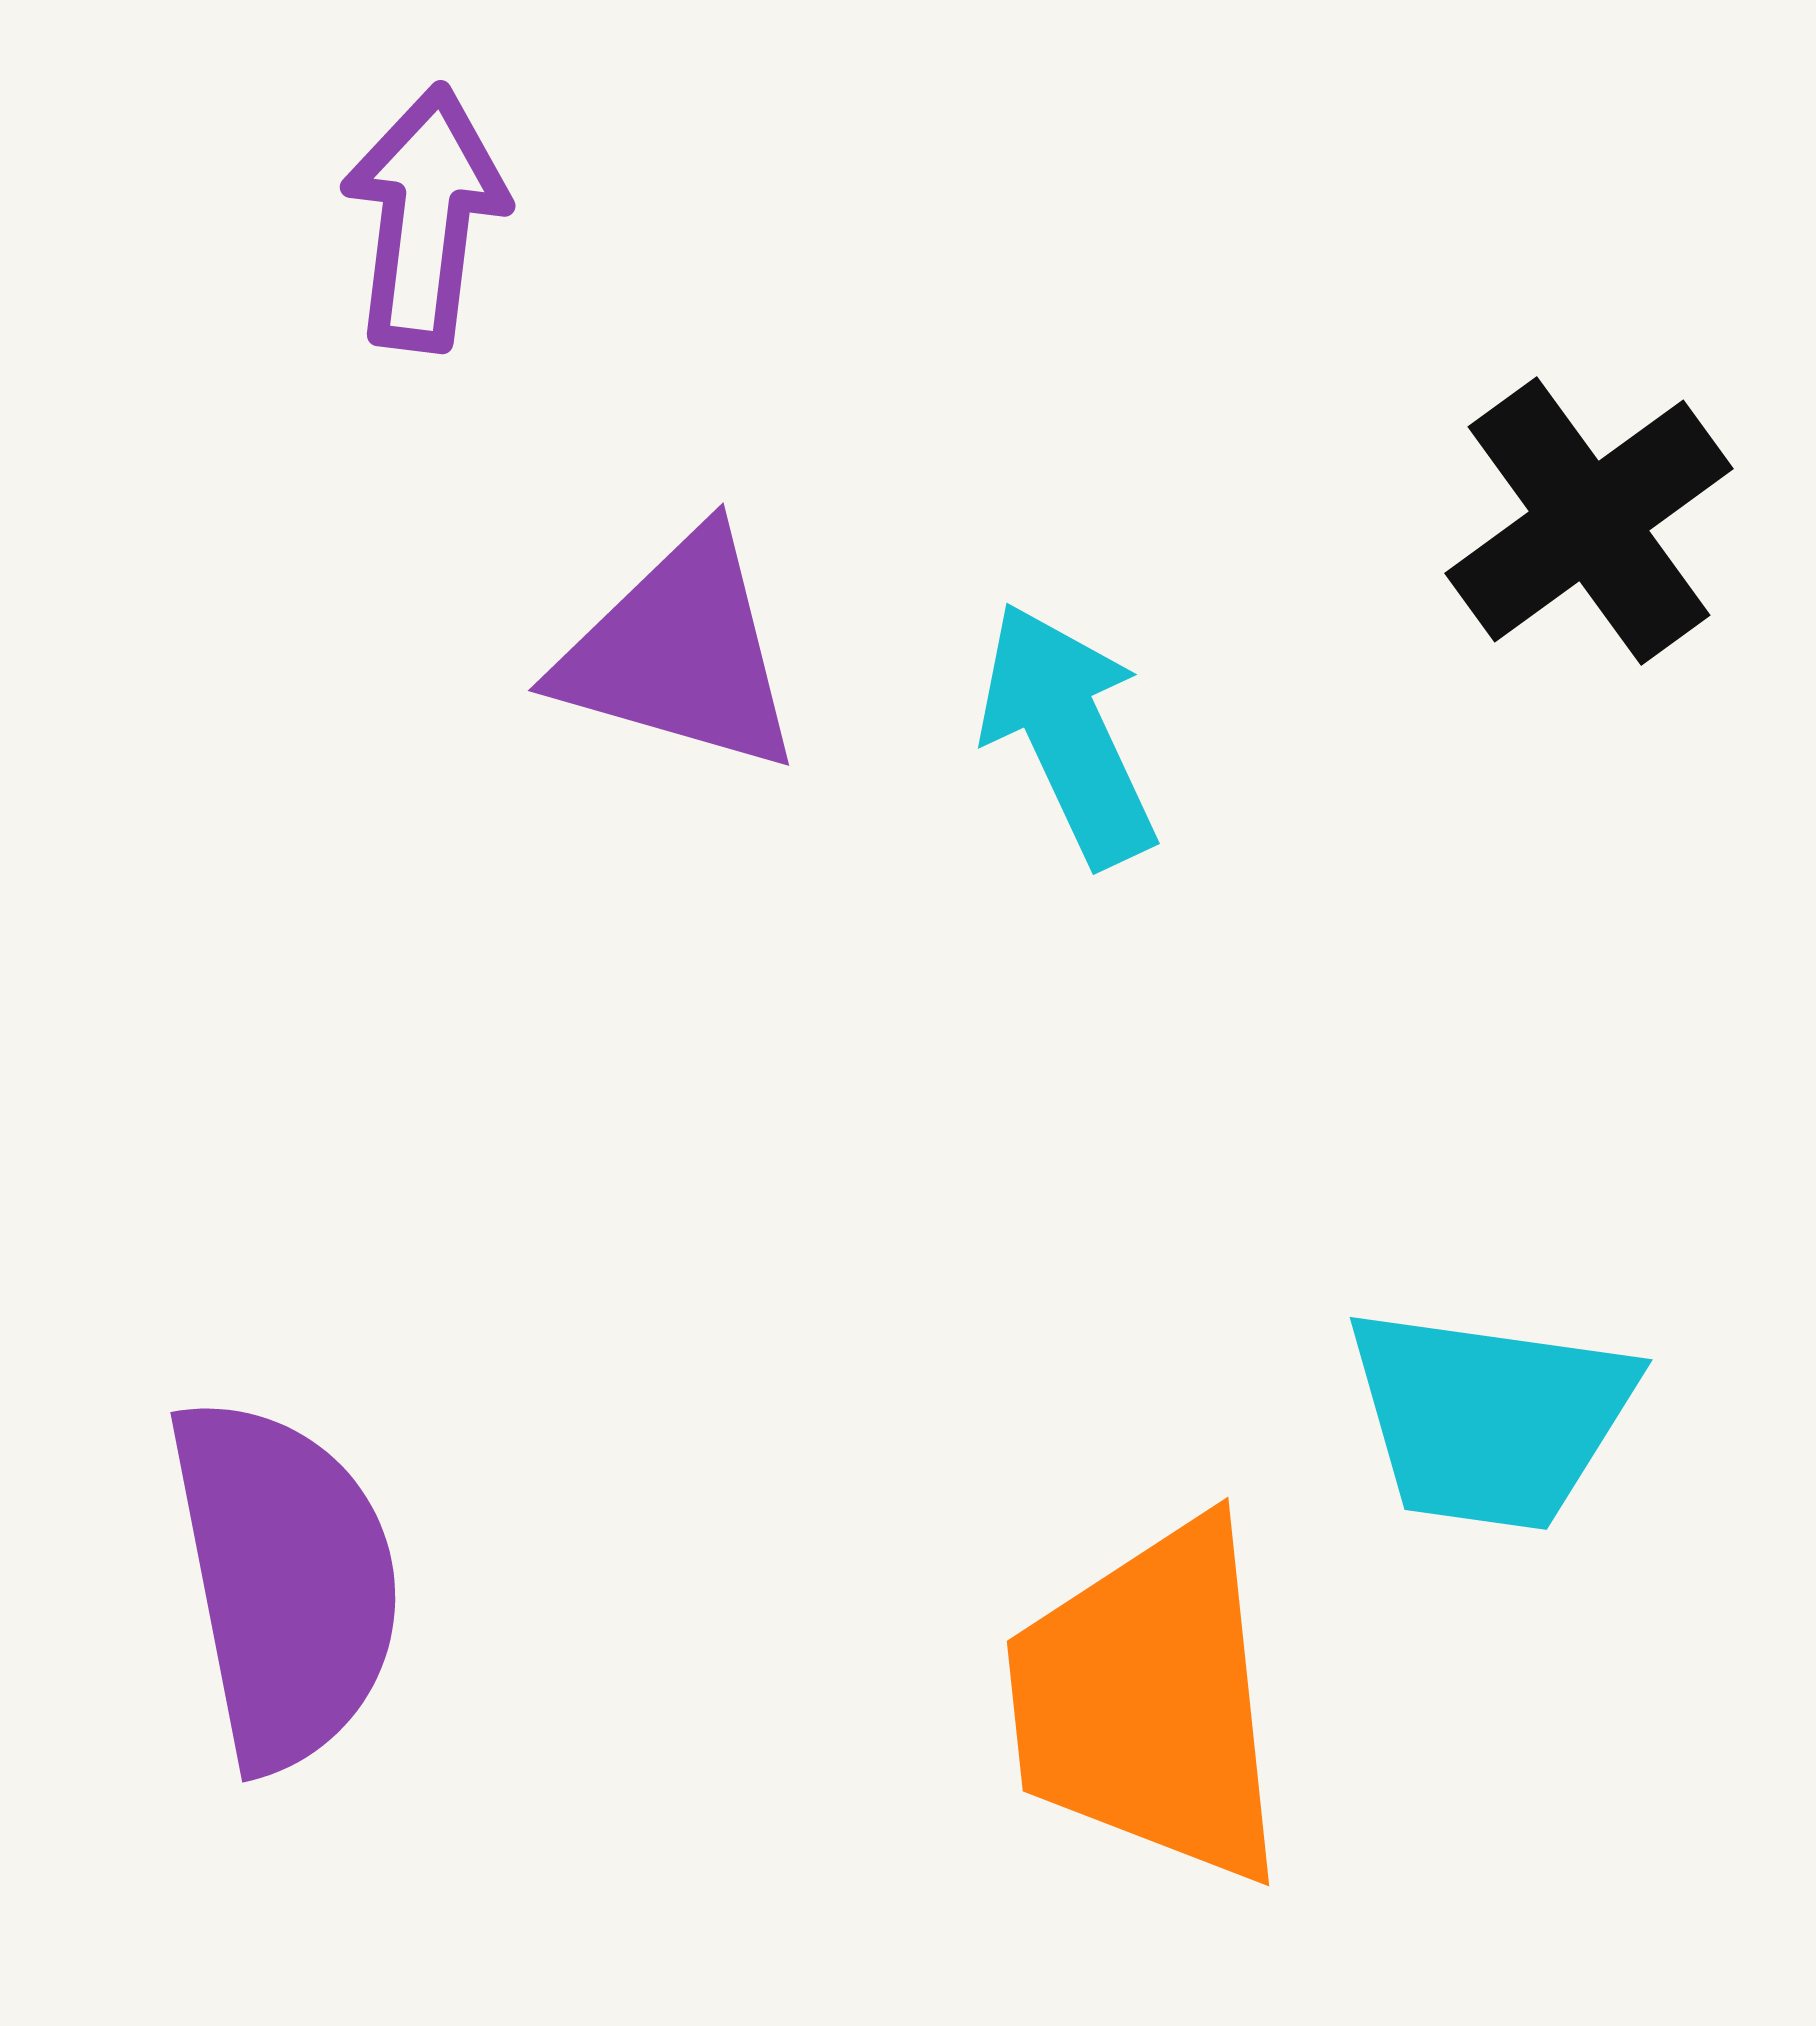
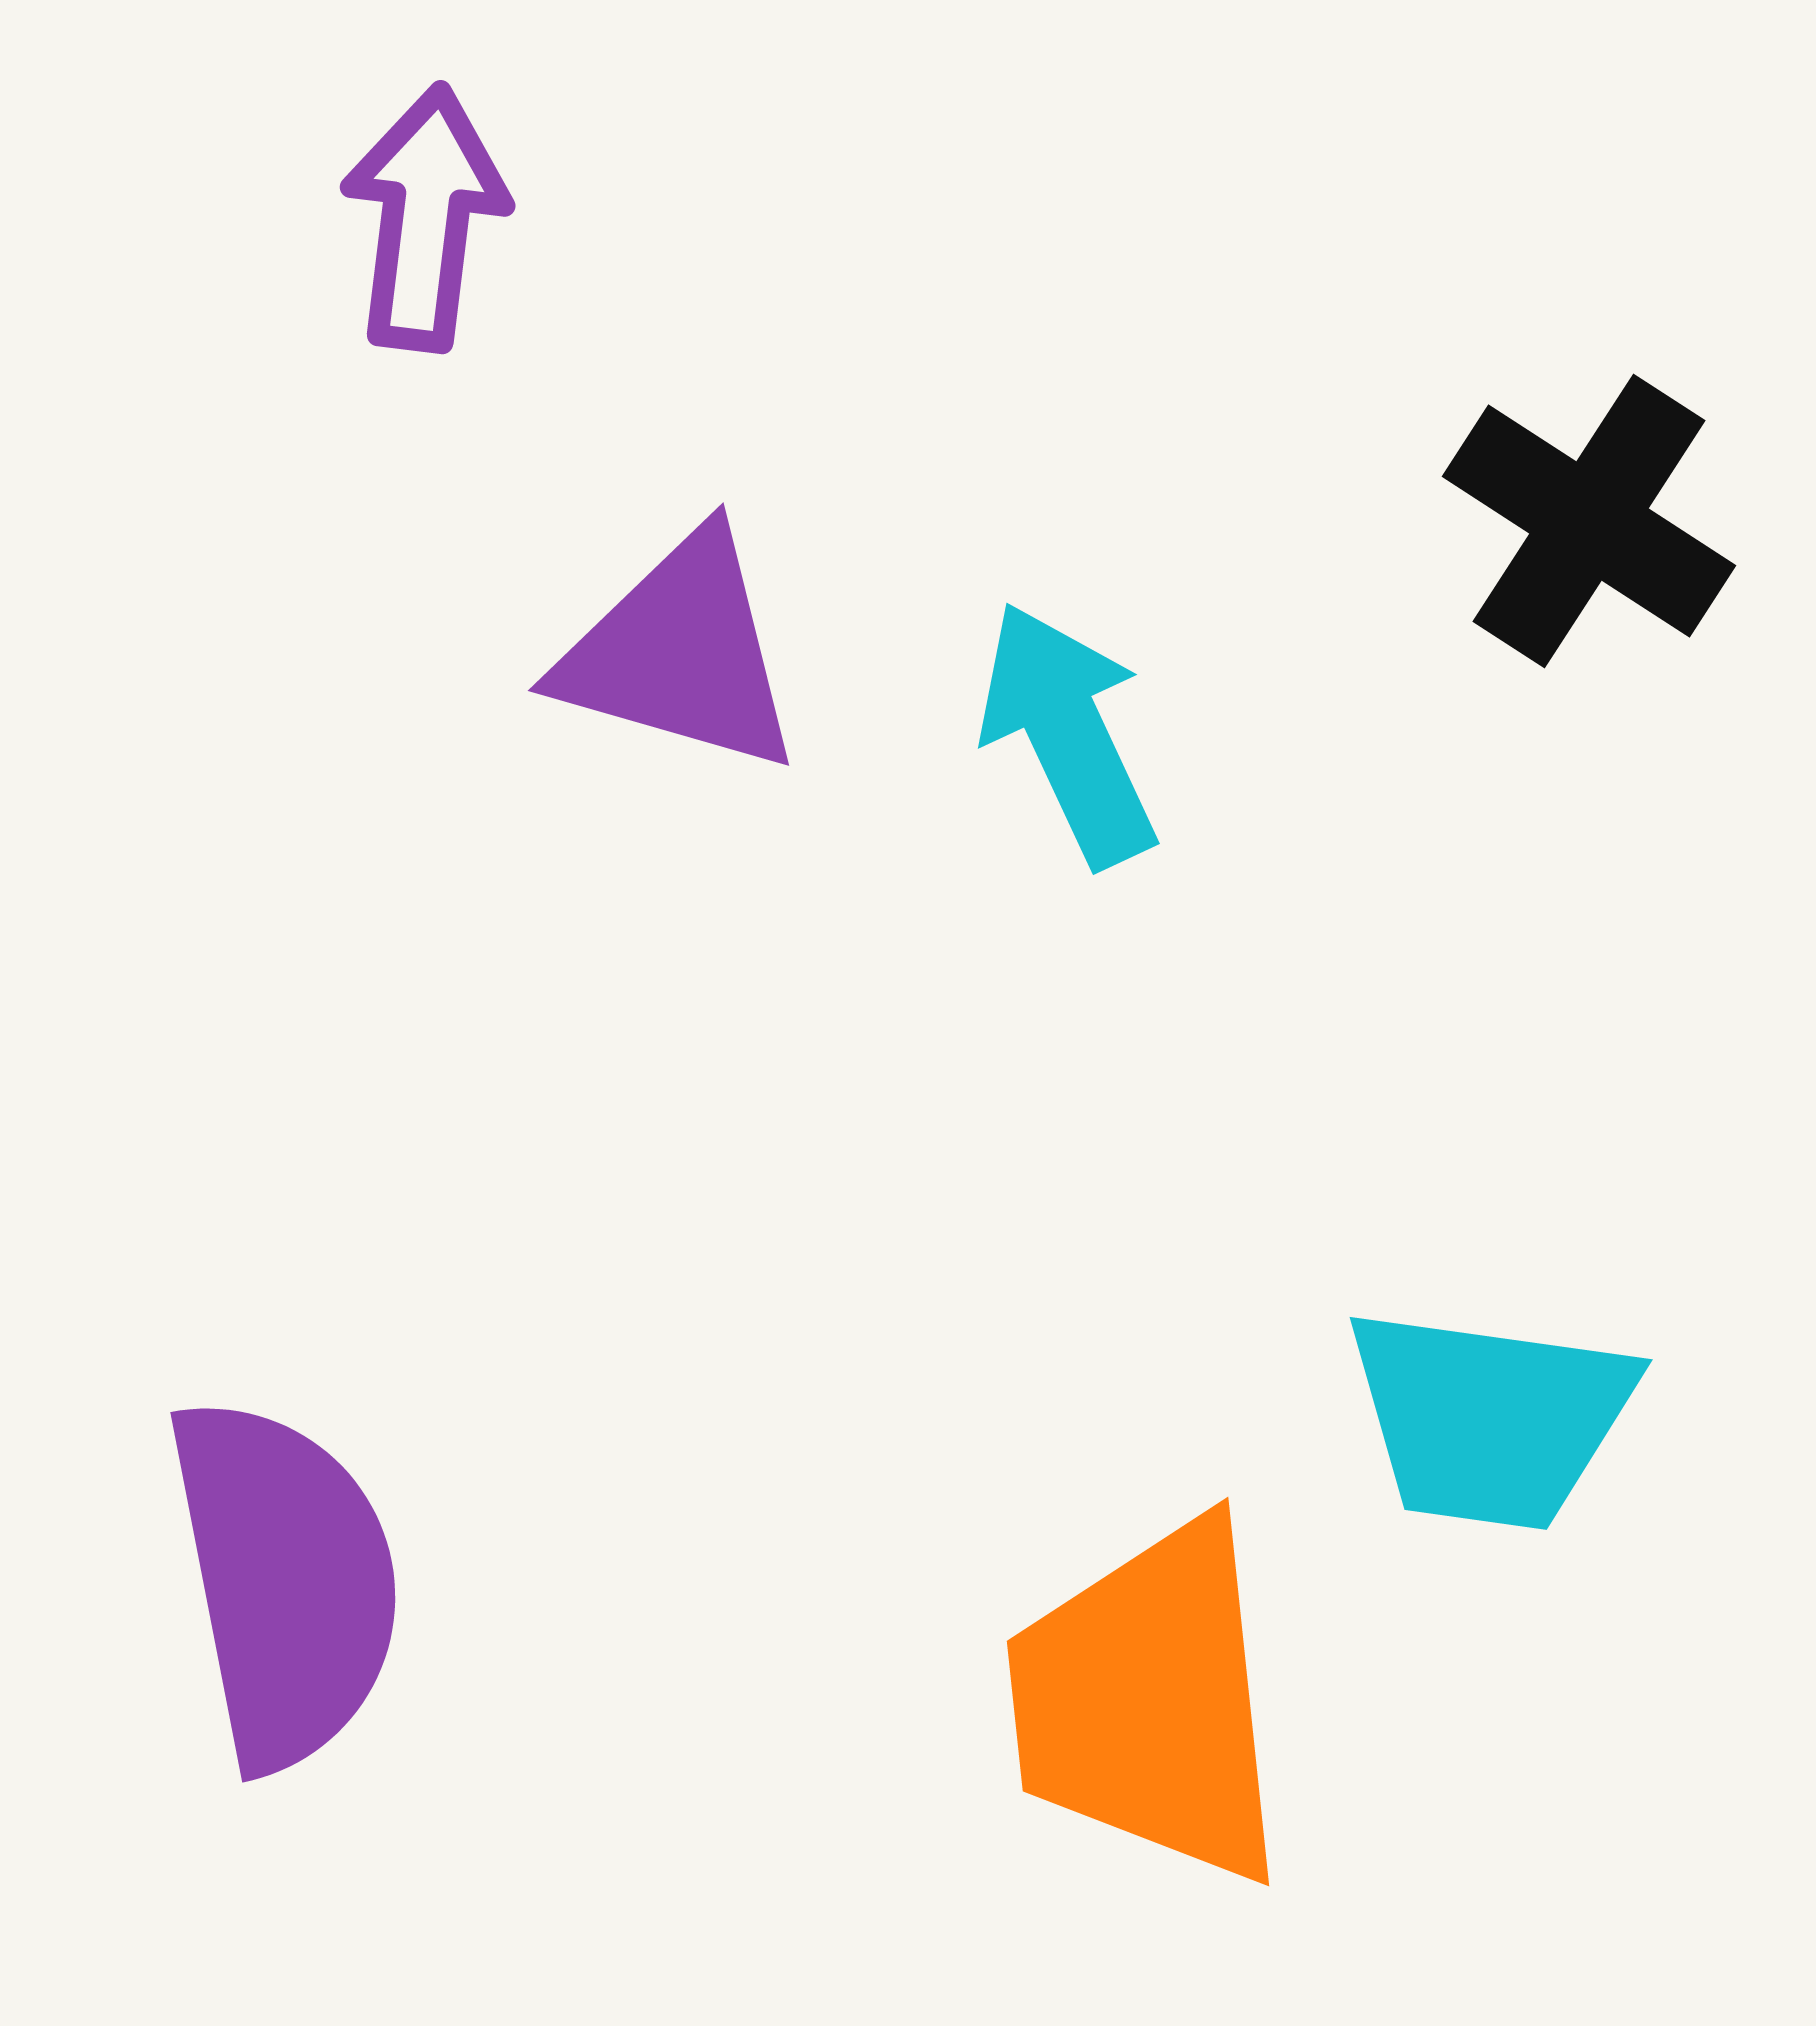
black cross: rotated 21 degrees counterclockwise
